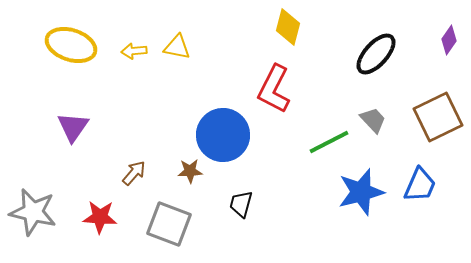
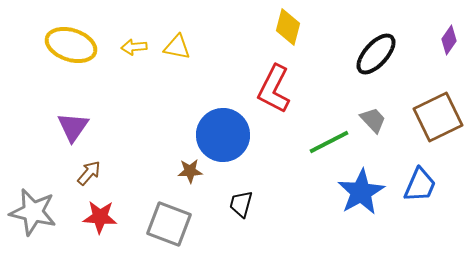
yellow arrow: moved 4 px up
brown arrow: moved 45 px left
blue star: rotated 15 degrees counterclockwise
